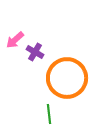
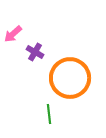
pink arrow: moved 2 px left, 6 px up
orange circle: moved 3 px right
